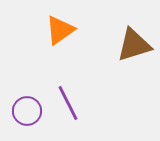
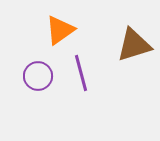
purple line: moved 13 px right, 30 px up; rotated 12 degrees clockwise
purple circle: moved 11 px right, 35 px up
